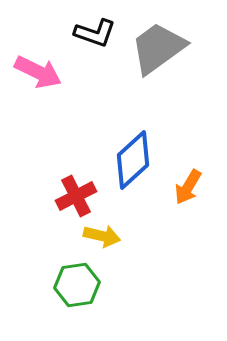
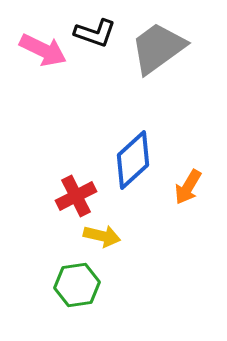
pink arrow: moved 5 px right, 22 px up
